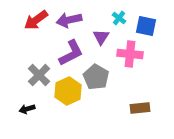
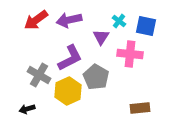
cyan cross: moved 3 px down
purple L-shape: moved 1 px left, 5 px down
gray cross: rotated 15 degrees counterclockwise
